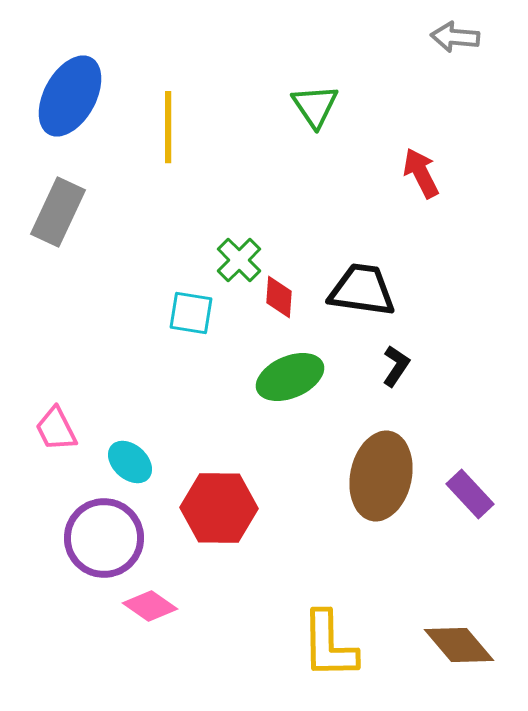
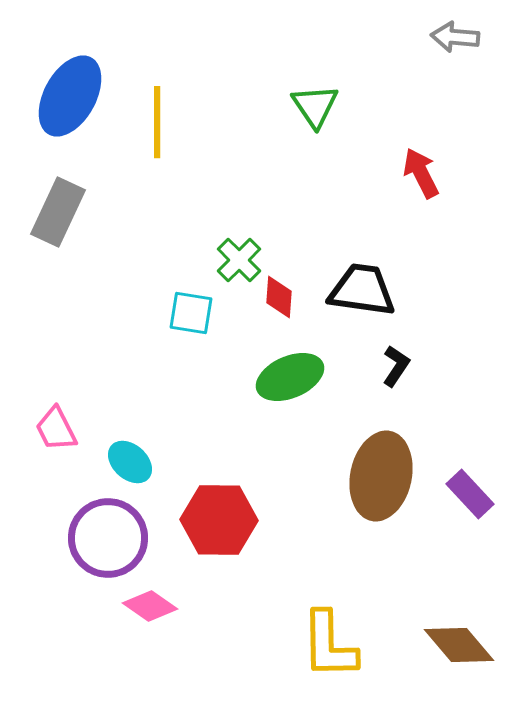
yellow line: moved 11 px left, 5 px up
red hexagon: moved 12 px down
purple circle: moved 4 px right
